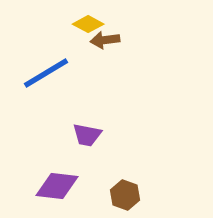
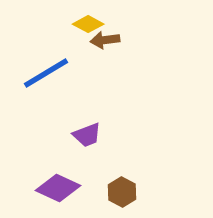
purple trapezoid: rotated 32 degrees counterclockwise
purple diamond: moved 1 px right, 2 px down; rotated 18 degrees clockwise
brown hexagon: moved 3 px left, 3 px up; rotated 8 degrees clockwise
